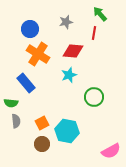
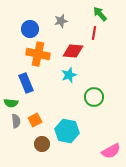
gray star: moved 5 px left, 1 px up
orange cross: rotated 20 degrees counterclockwise
blue rectangle: rotated 18 degrees clockwise
orange square: moved 7 px left, 3 px up
